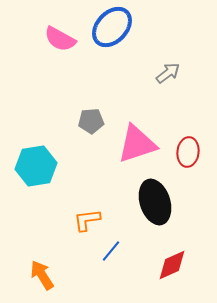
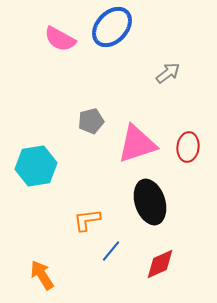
gray pentagon: rotated 10 degrees counterclockwise
red ellipse: moved 5 px up
black ellipse: moved 5 px left
red diamond: moved 12 px left, 1 px up
